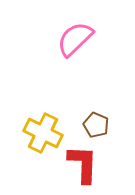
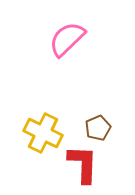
pink semicircle: moved 8 px left
brown pentagon: moved 2 px right, 3 px down; rotated 25 degrees clockwise
